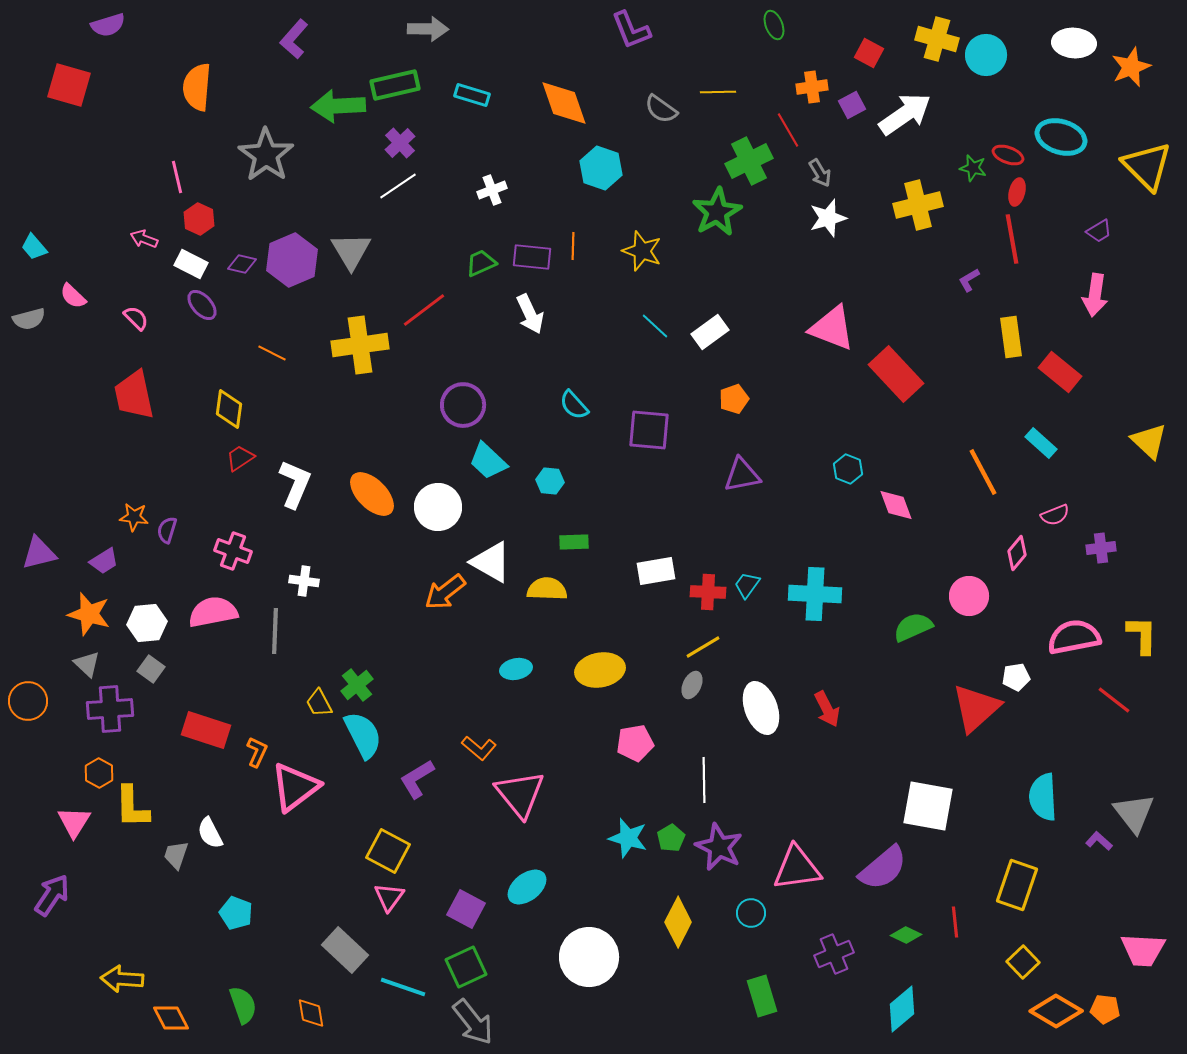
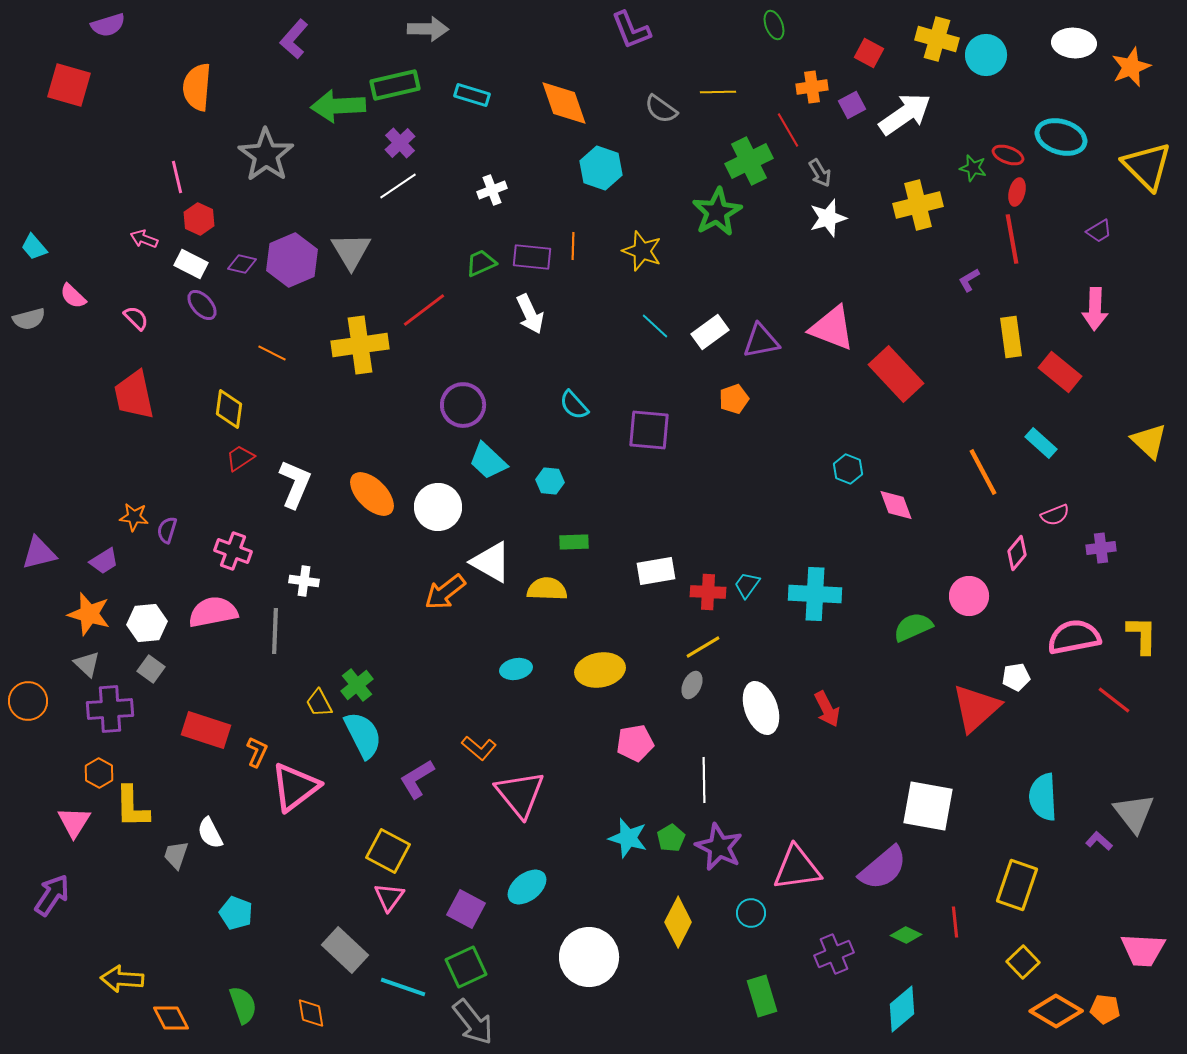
pink arrow at (1095, 295): moved 14 px down; rotated 6 degrees counterclockwise
purple triangle at (742, 475): moved 19 px right, 134 px up
